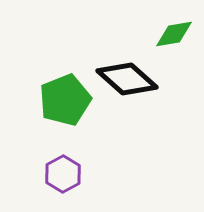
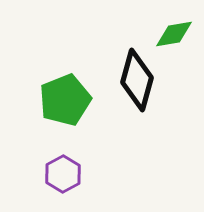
black diamond: moved 10 px right, 1 px down; rotated 64 degrees clockwise
